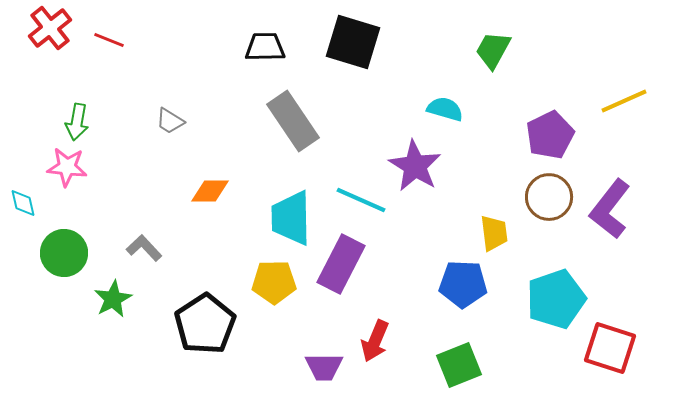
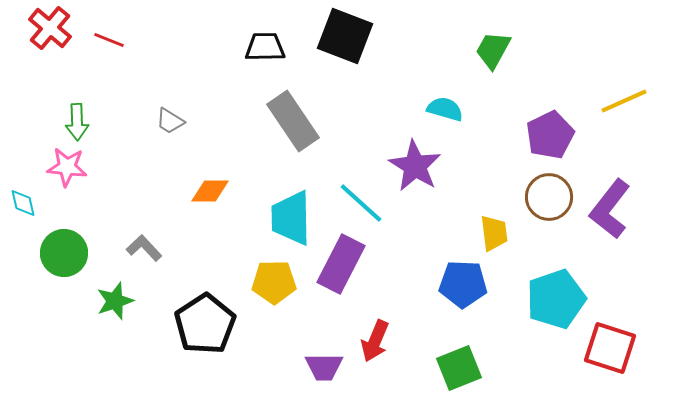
red cross: rotated 12 degrees counterclockwise
black square: moved 8 px left, 6 px up; rotated 4 degrees clockwise
green arrow: rotated 12 degrees counterclockwise
cyan line: moved 3 px down; rotated 18 degrees clockwise
green star: moved 2 px right, 2 px down; rotated 9 degrees clockwise
green square: moved 3 px down
